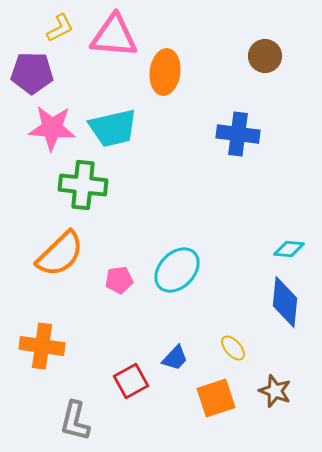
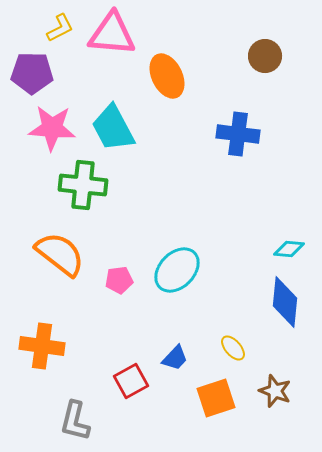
pink triangle: moved 2 px left, 2 px up
orange ellipse: moved 2 px right, 4 px down; rotated 33 degrees counterclockwise
cyan trapezoid: rotated 75 degrees clockwise
orange semicircle: rotated 98 degrees counterclockwise
